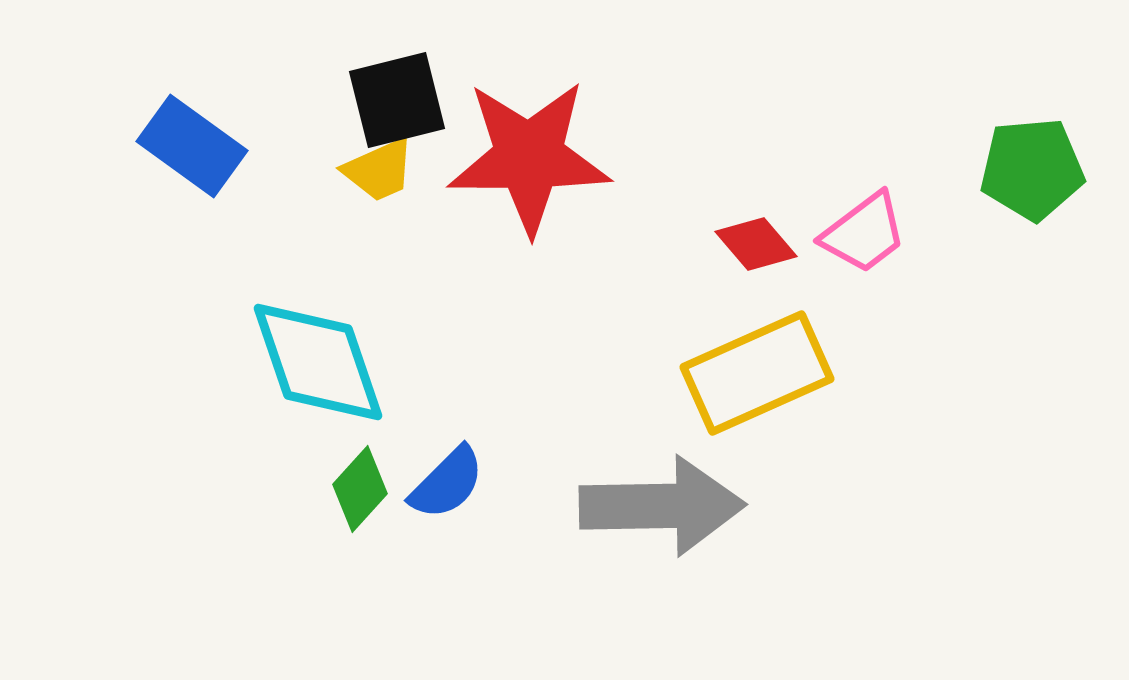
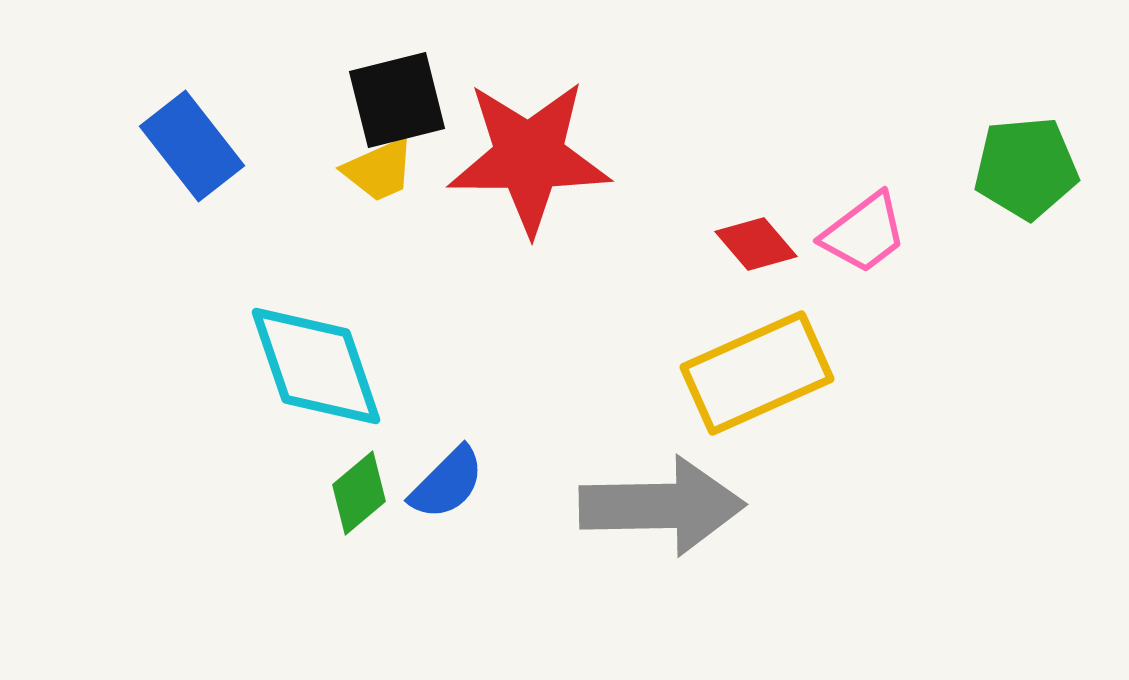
blue rectangle: rotated 16 degrees clockwise
green pentagon: moved 6 px left, 1 px up
cyan diamond: moved 2 px left, 4 px down
green diamond: moved 1 px left, 4 px down; rotated 8 degrees clockwise
